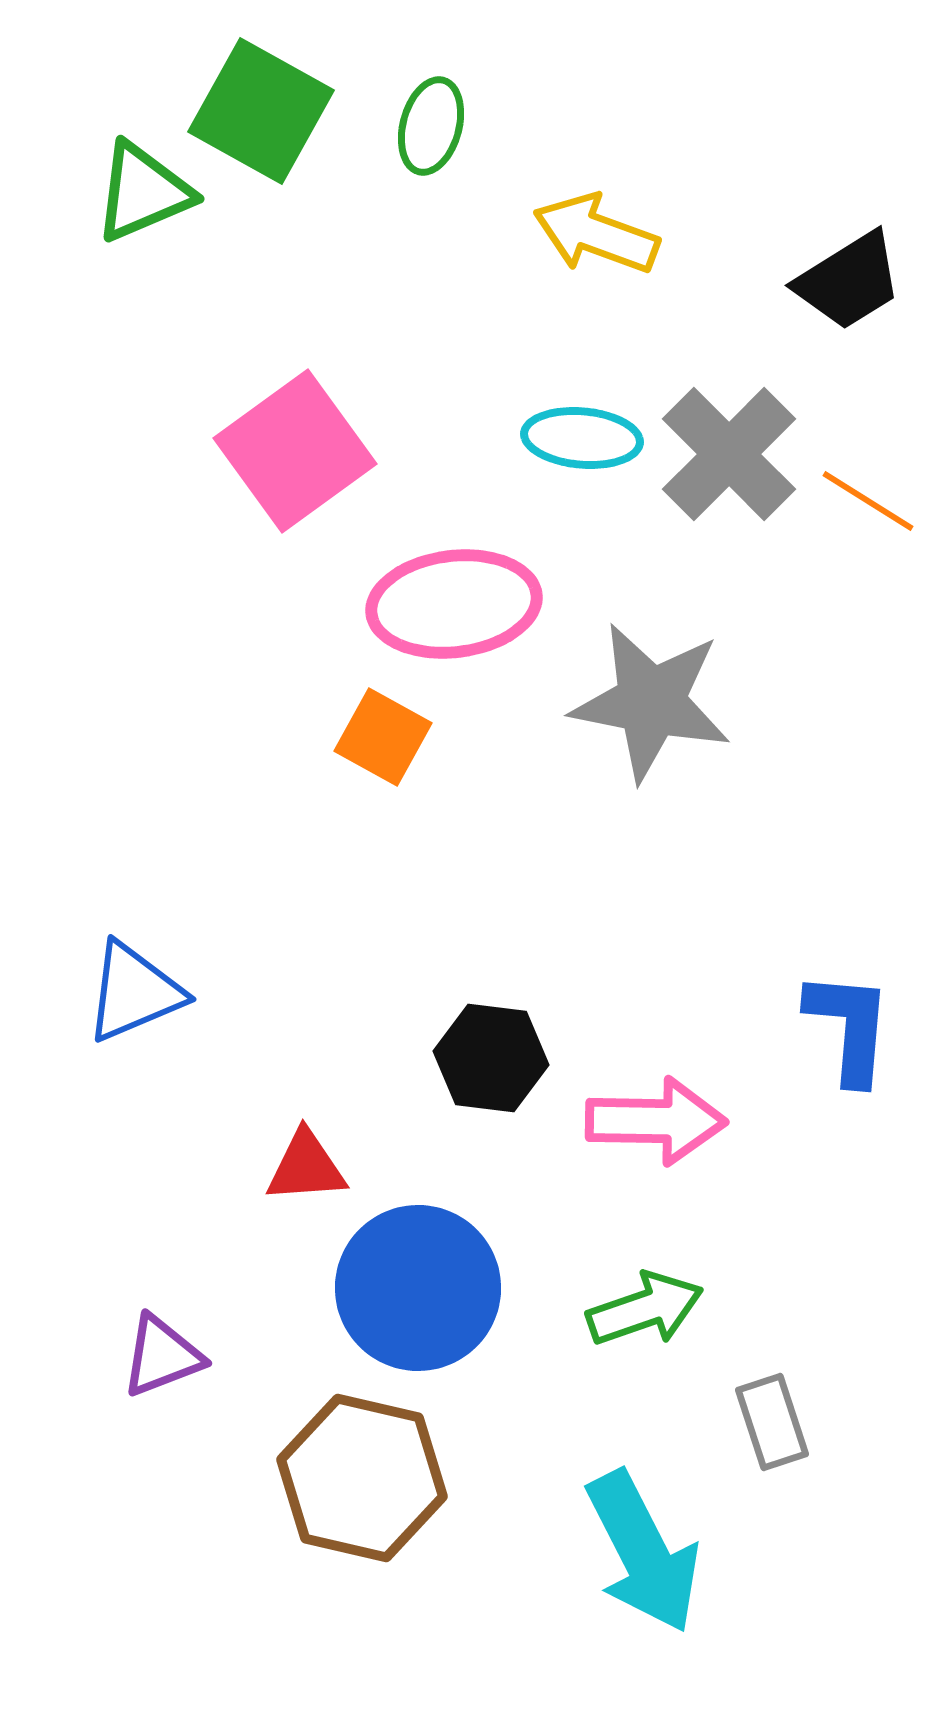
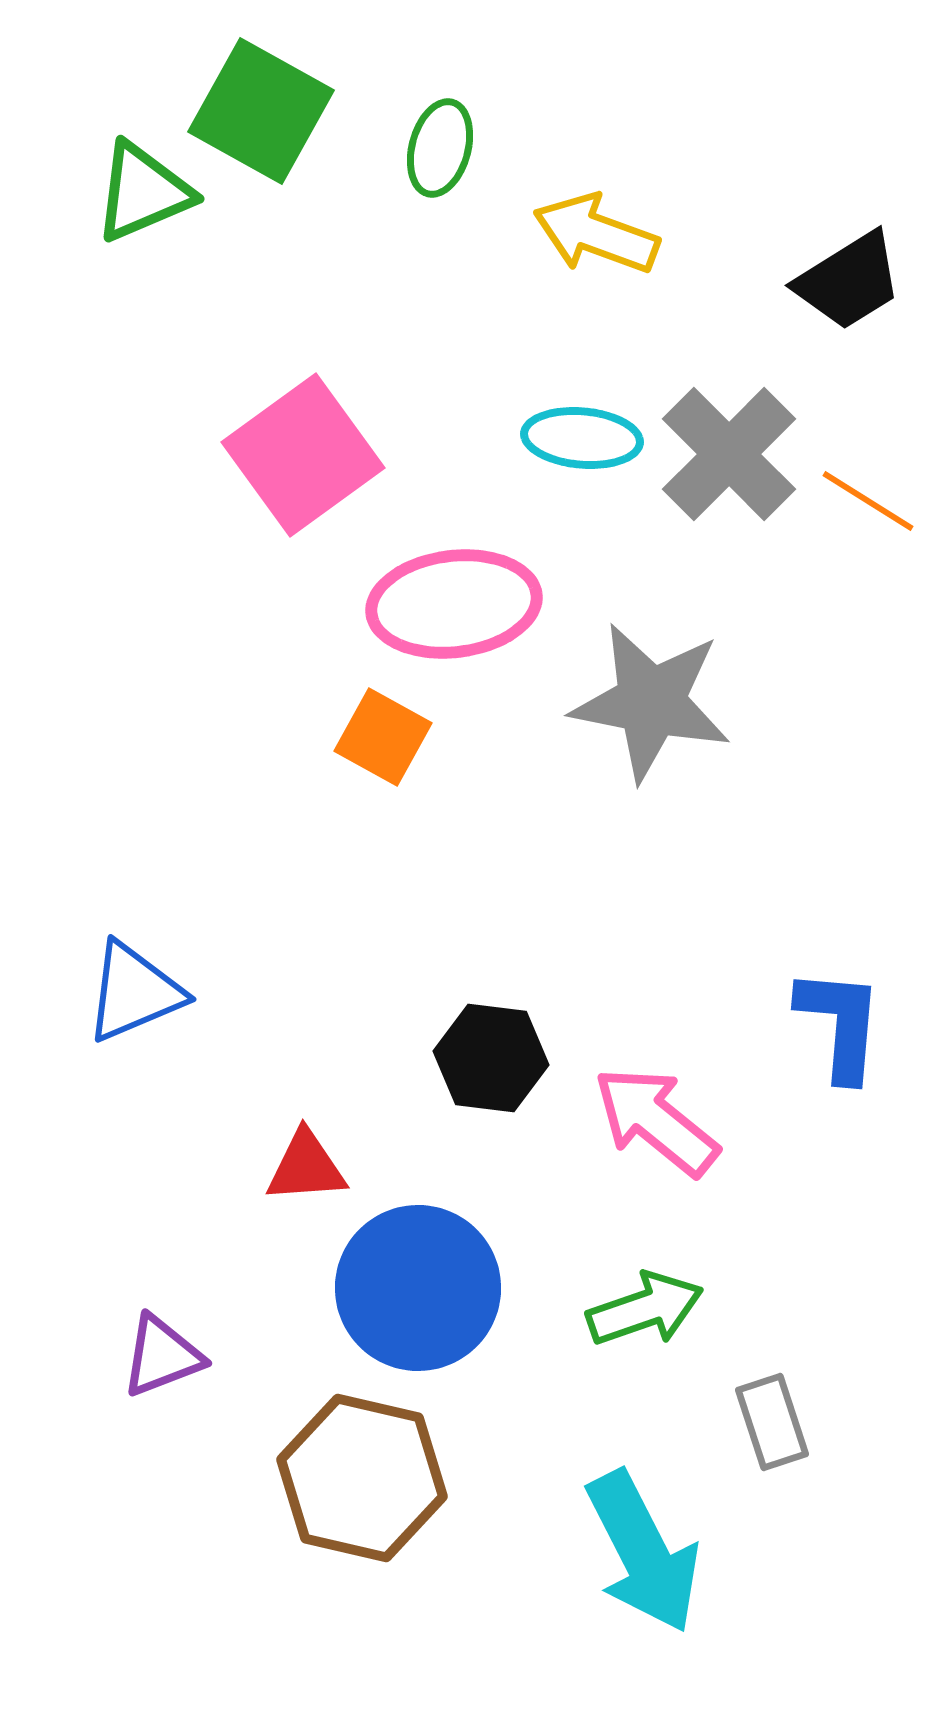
green ellipse: moved 9 px right, 22 px down
pink square: moved 8 px right, 4 px down
blue L-shape: moved 9 px left, 3 px up
pink arrow: rotated 142 degrees counterclockwise
